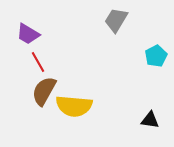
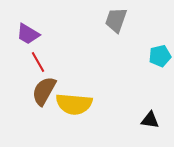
gray trapezoid: rotated 12 degrees counterclockwise
cyan pentagon: moved 4 px right; rotated 15 degrees clockwise
yellow semicircle: moved 2 px up
